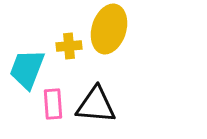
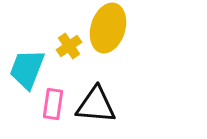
yellow ellipse: moved 1 px left, 1 px up
yellow cross: rotated 30 degrees counterclockwise
pink rectangle: rotated 12 degrees clockwise
